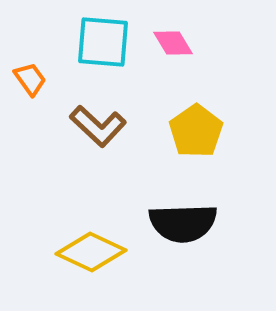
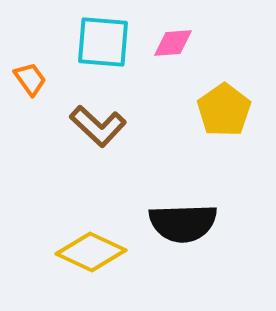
pink diamond: rotated 63 degrees counterclockwise
yellow pentagon: moved 28 px right, 21 px up
